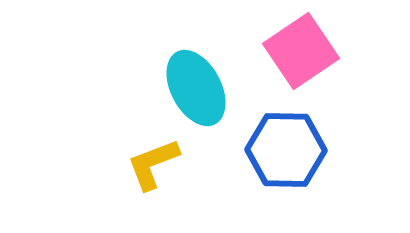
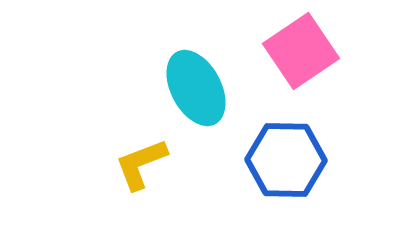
blue hexagon: moved 10 px down
yellow L-shape: moved 12 px left
